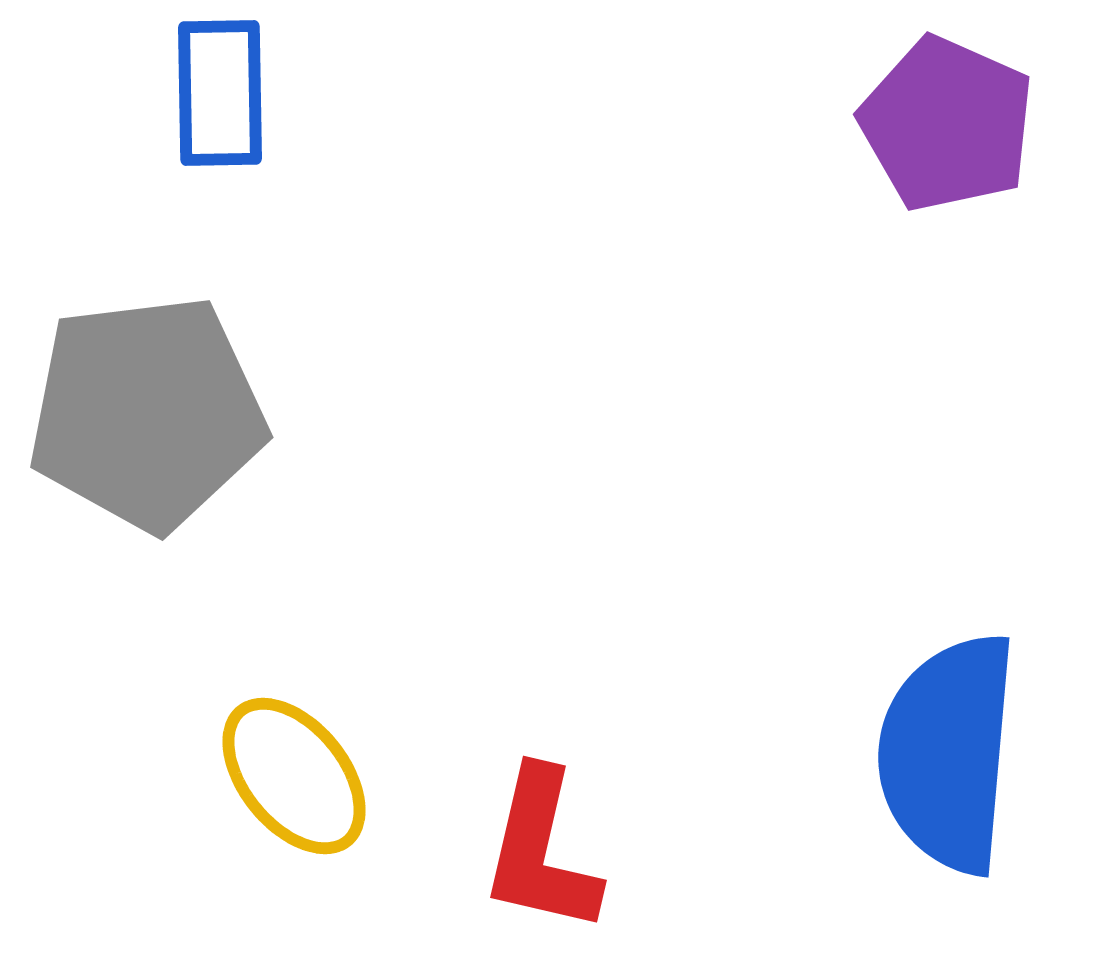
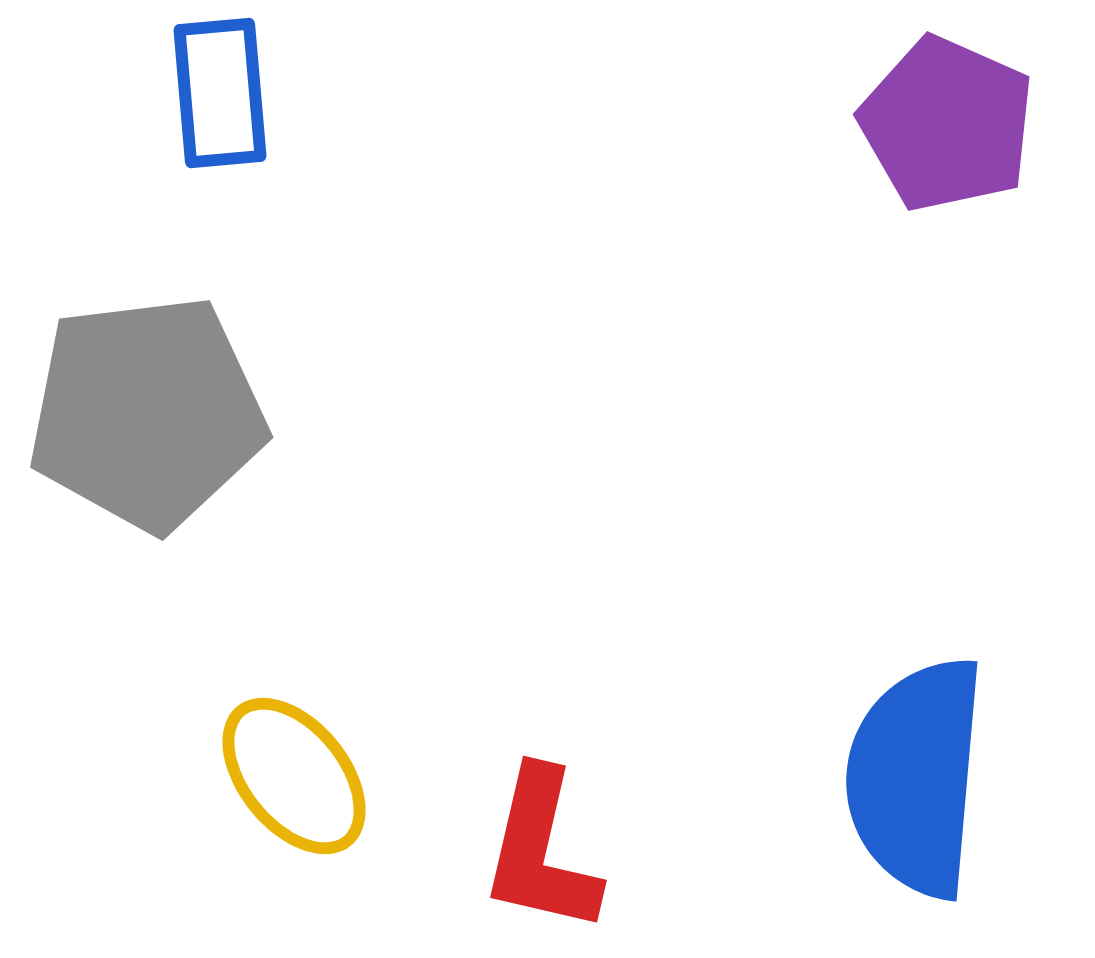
blue rectangle: rotated 4 degrees counterclockwise
blue semicircle: moved 32 px left, 24 px down
